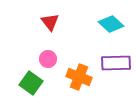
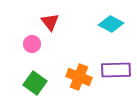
cyan diamond: rotated 15 degrees counterclockwise
pink circle: moved 16 px left, 15 px up
purple rectangle: moved 7 px down
green square: moved 4 px right
